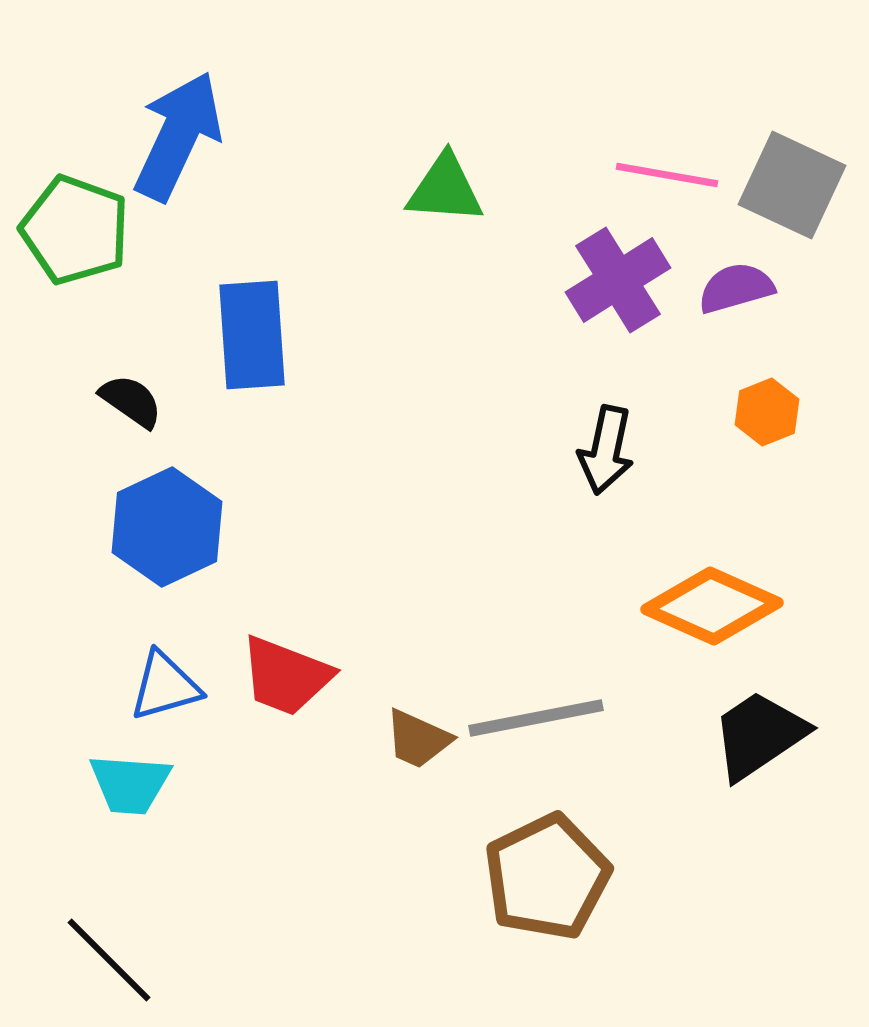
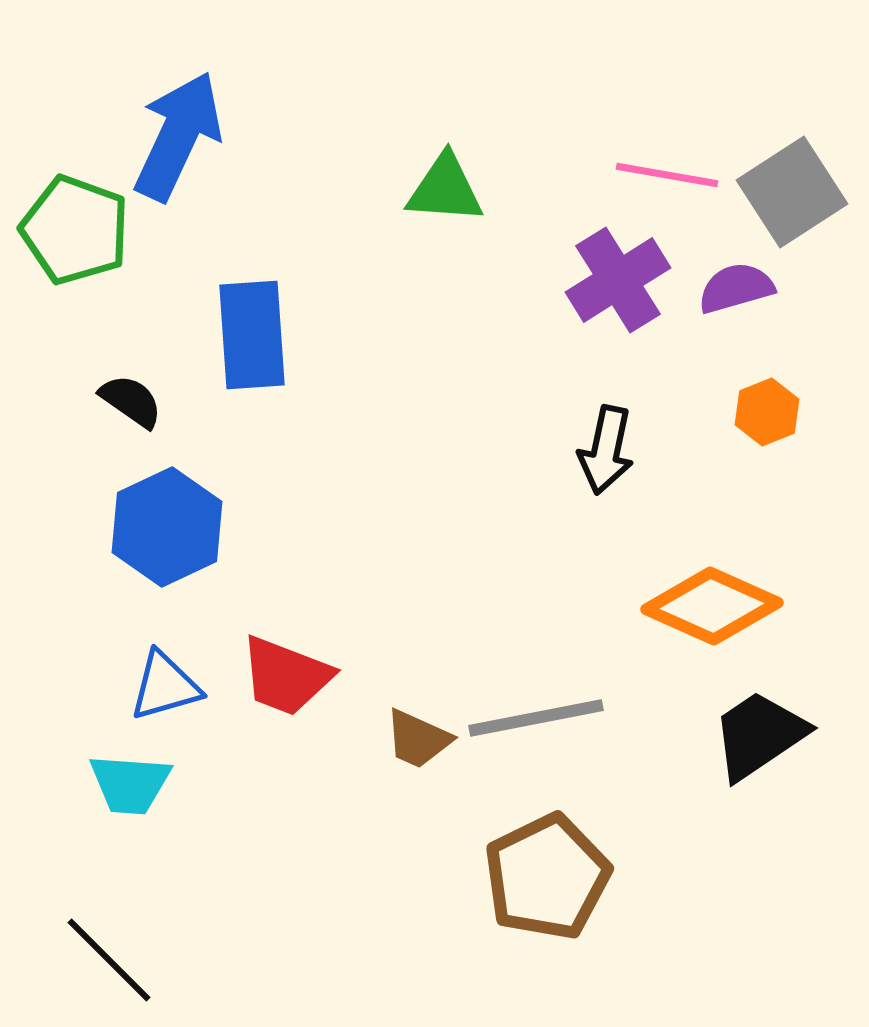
gray square: moved 7 px down; rotated 32 degrees clockwise
